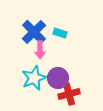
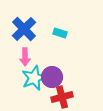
blue cross: moved 10 px left, 3 px up
pink arrow: moved 15 px left, 7 px down
purple circle: moved 6 px left, 1 px up
red cross: moved 7 px left, 3 px down
